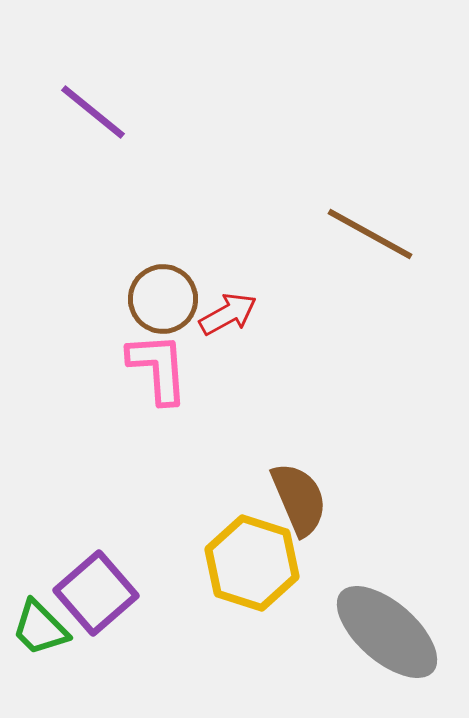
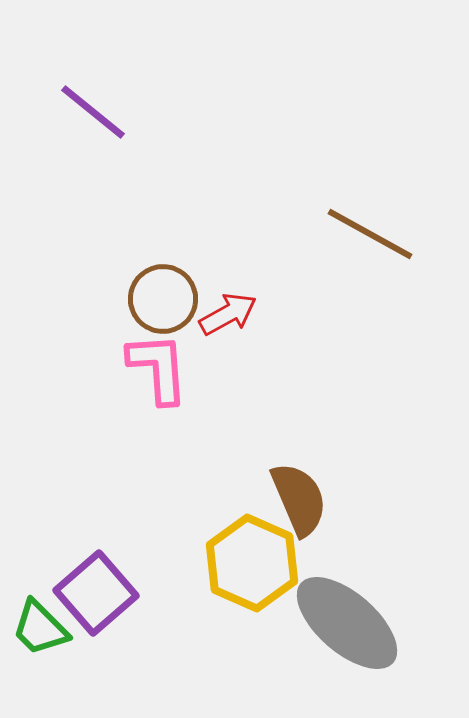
yellow hexagon: rotated 6 degrees clockwise
gray ellipse: moved 40 px left, 9 px up
